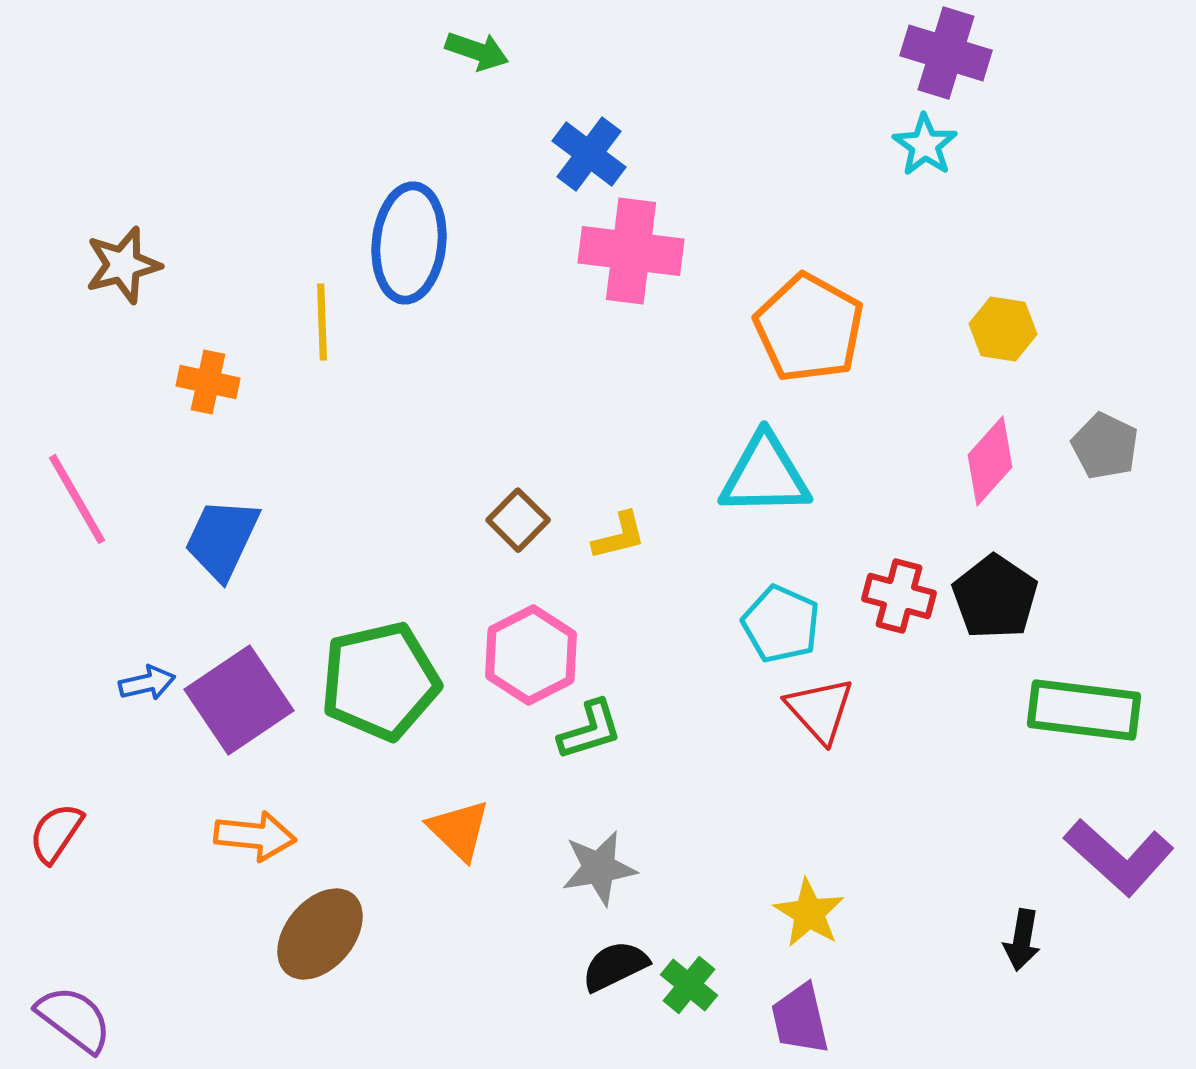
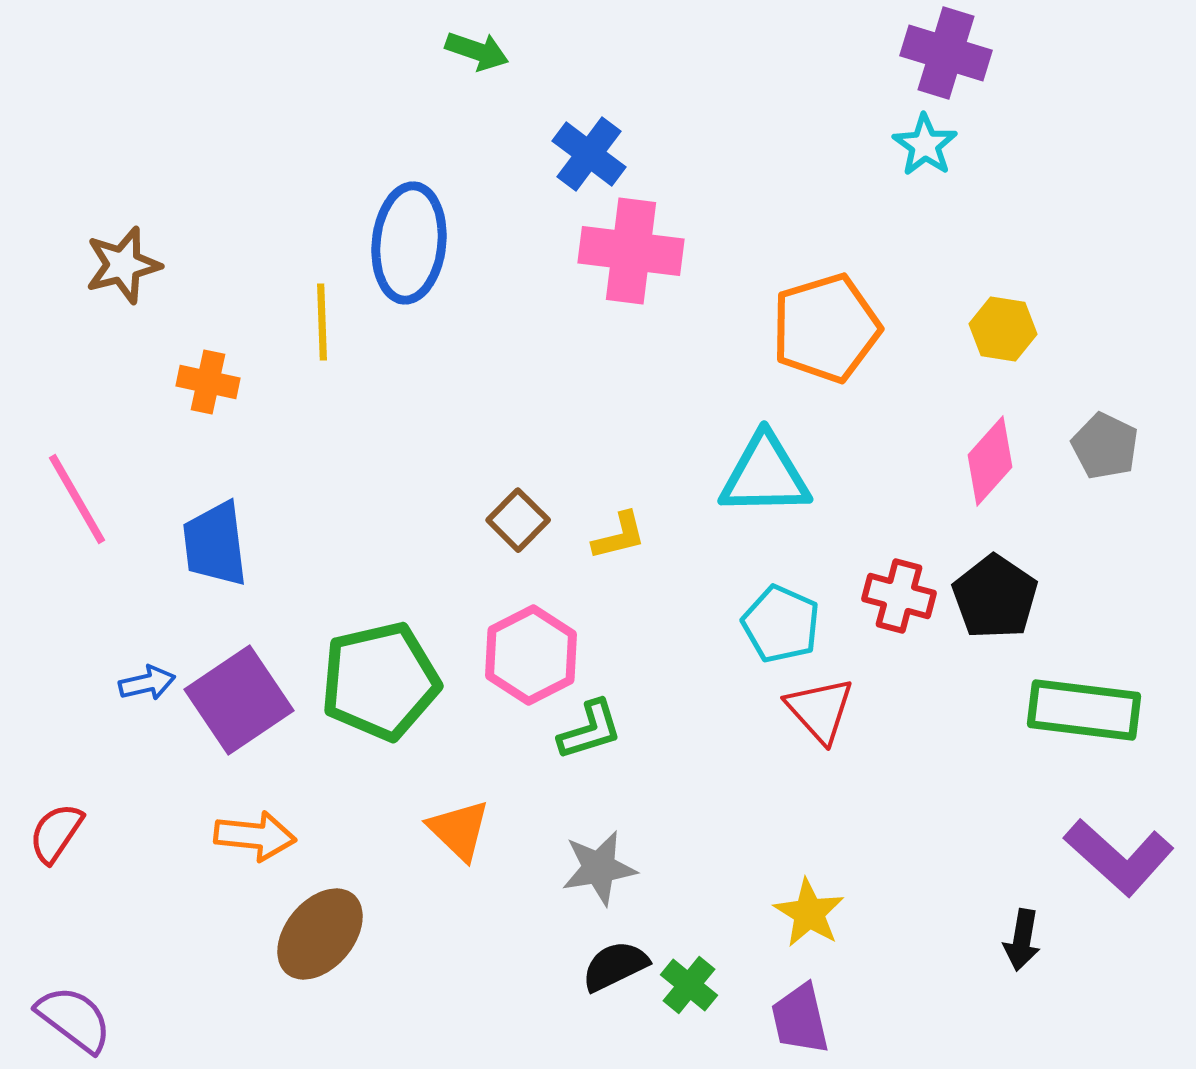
orange pentagon: moved 17 px right; rotated 26 degrees clockwise
blue trapezoid: moved 7 px left, 5 px down; rotated 32 degrees counterclockwise
